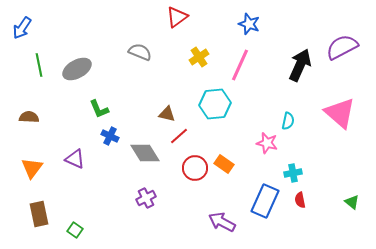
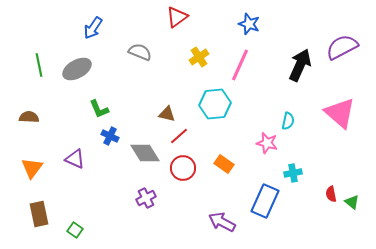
blue arrow: moved 71 px right
red circle: moved 12 px left
red semicircle: moved 31 px right, 6 px up
